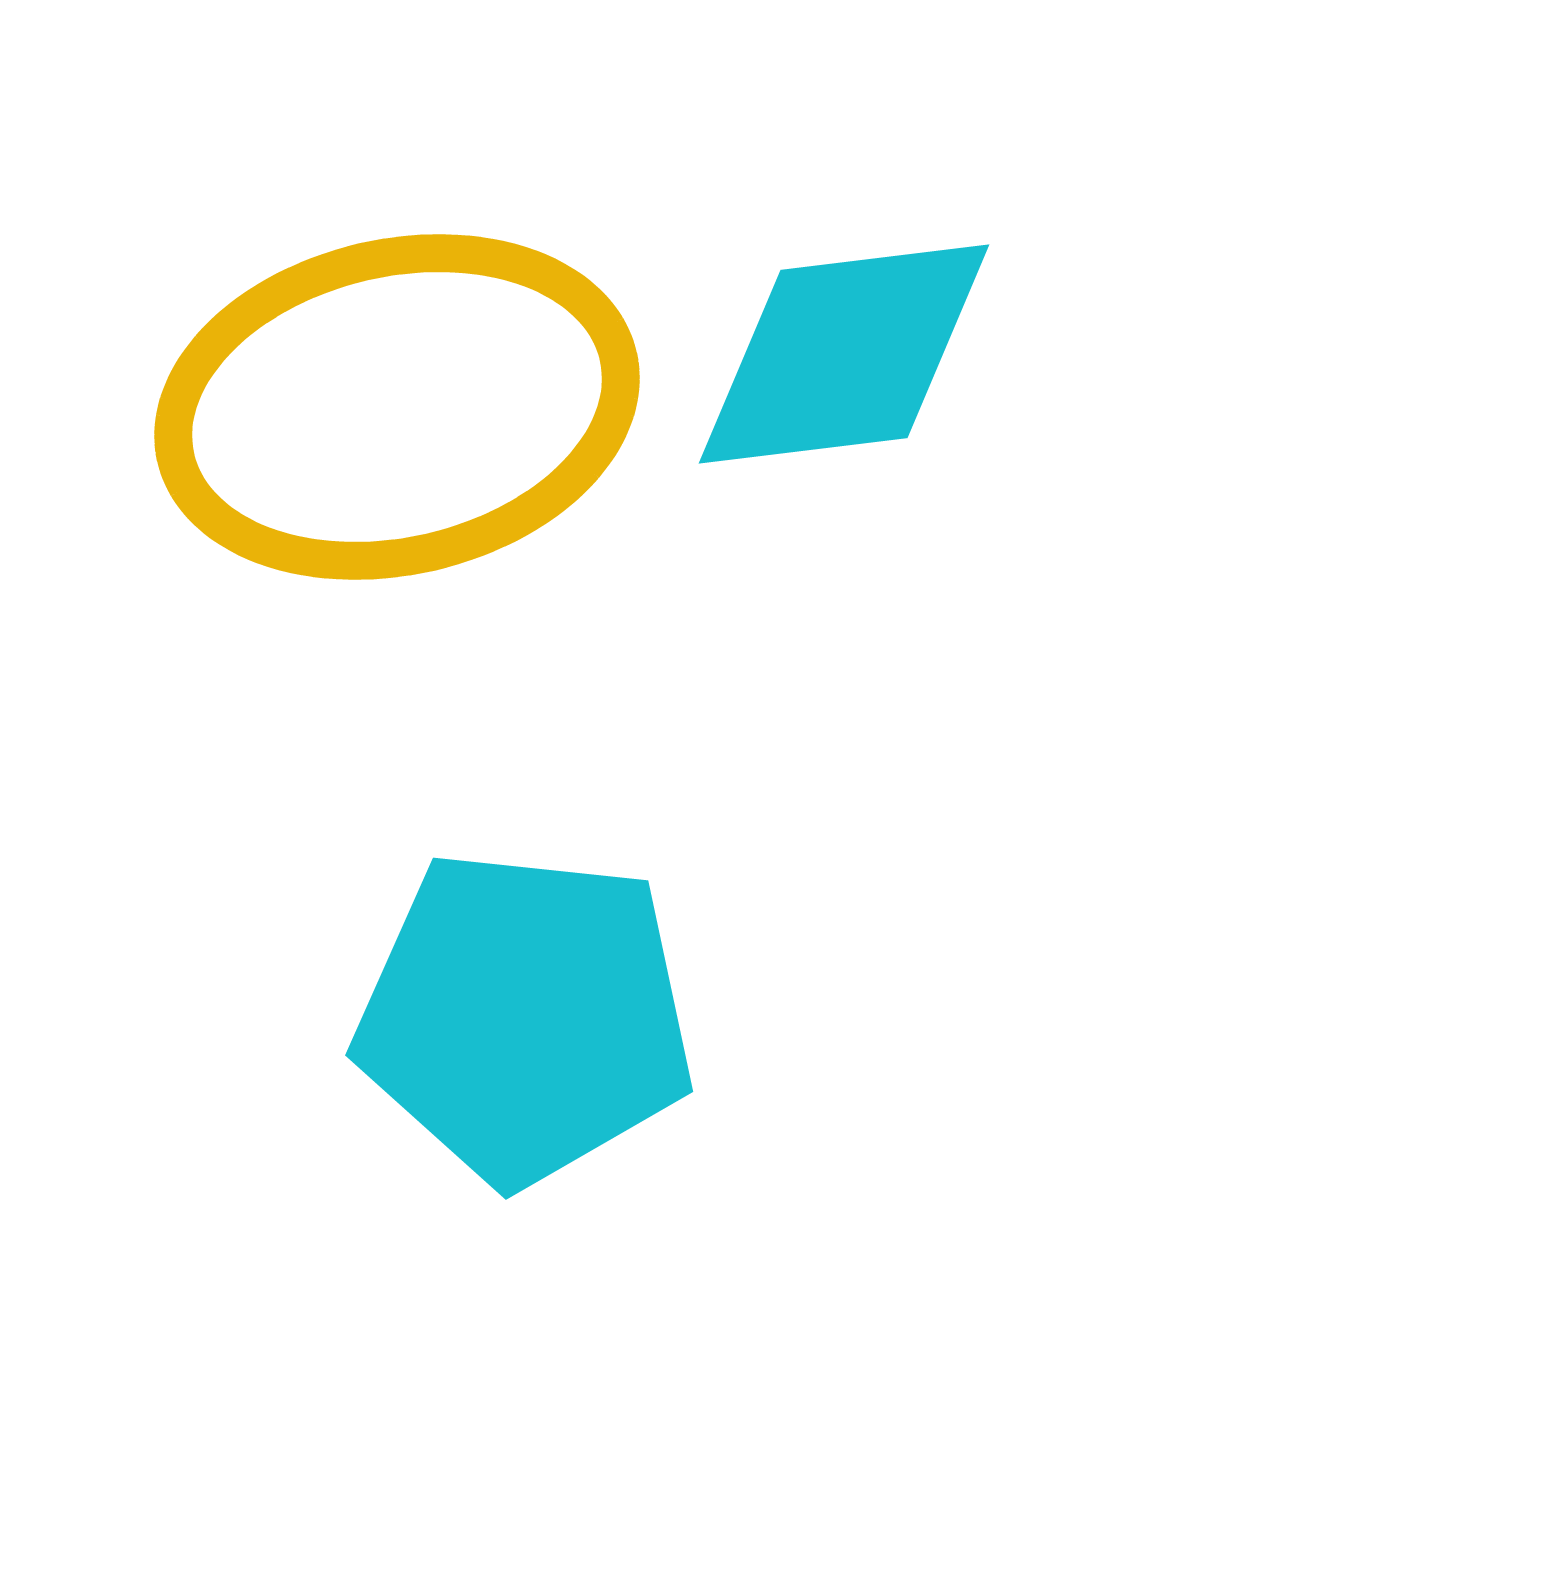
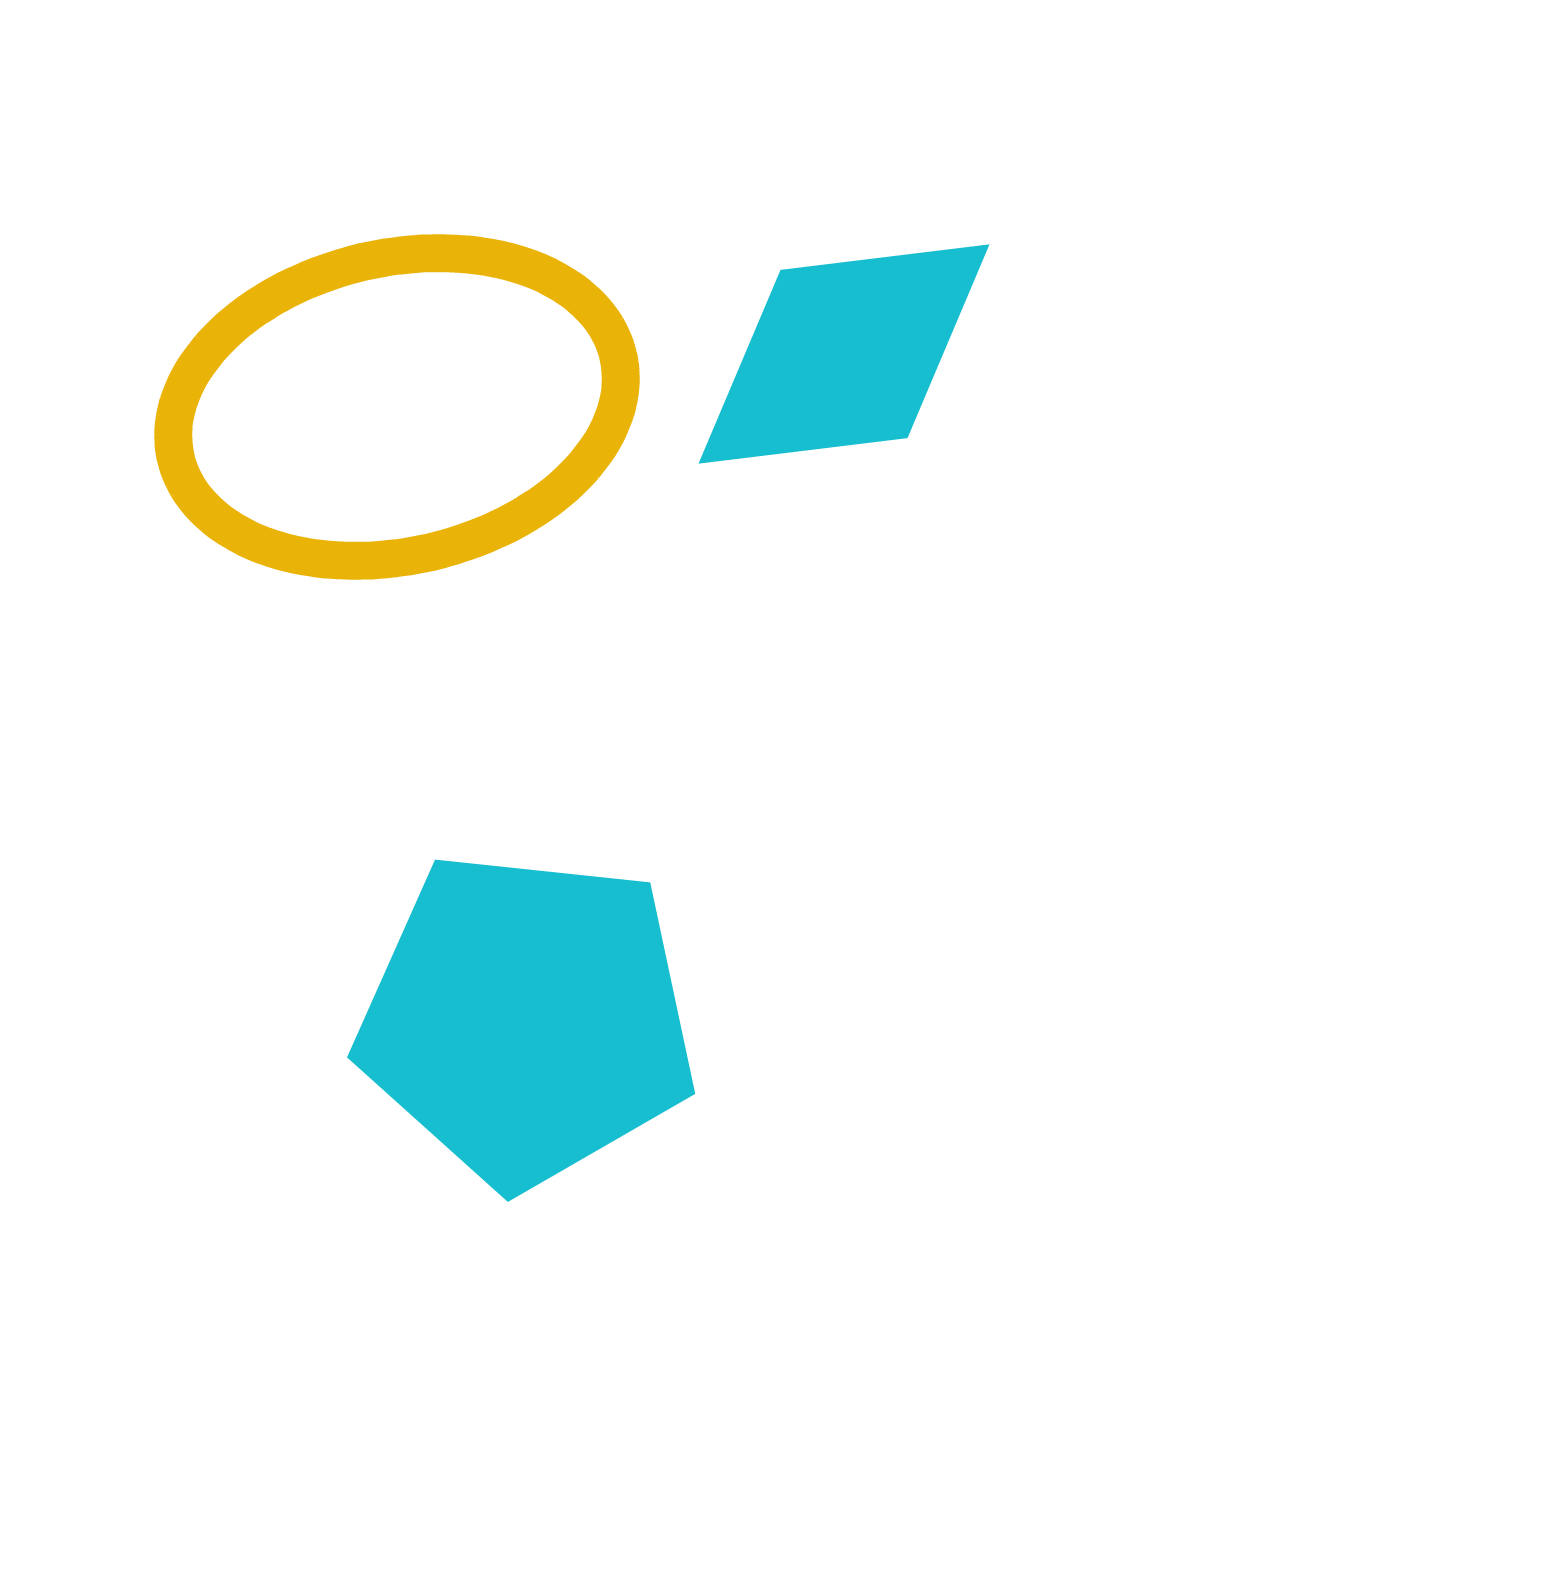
cyan pentagon: moved 2 px right, 2 px down
